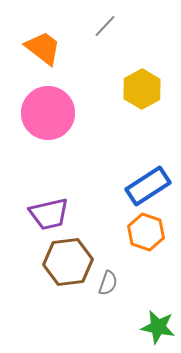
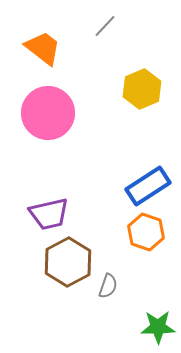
yellow hexagon: rotated 6 degrees clockwise
brown hexagon: rotated 21 degrees counterclockwise
gray semicircle: moved 3 px down
green star: rotated 12 degrees counterclockwise
